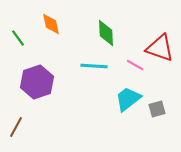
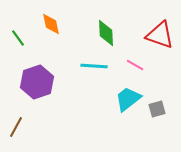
red triangle: moved 13 px up
